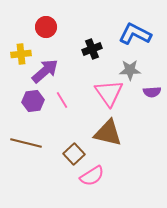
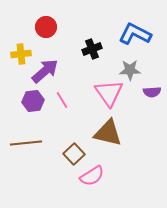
brown line: rotated 20 degrees counterclockwise
